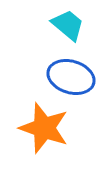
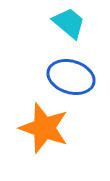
cyan trapezoid: moved 1 px right, 2 px up
